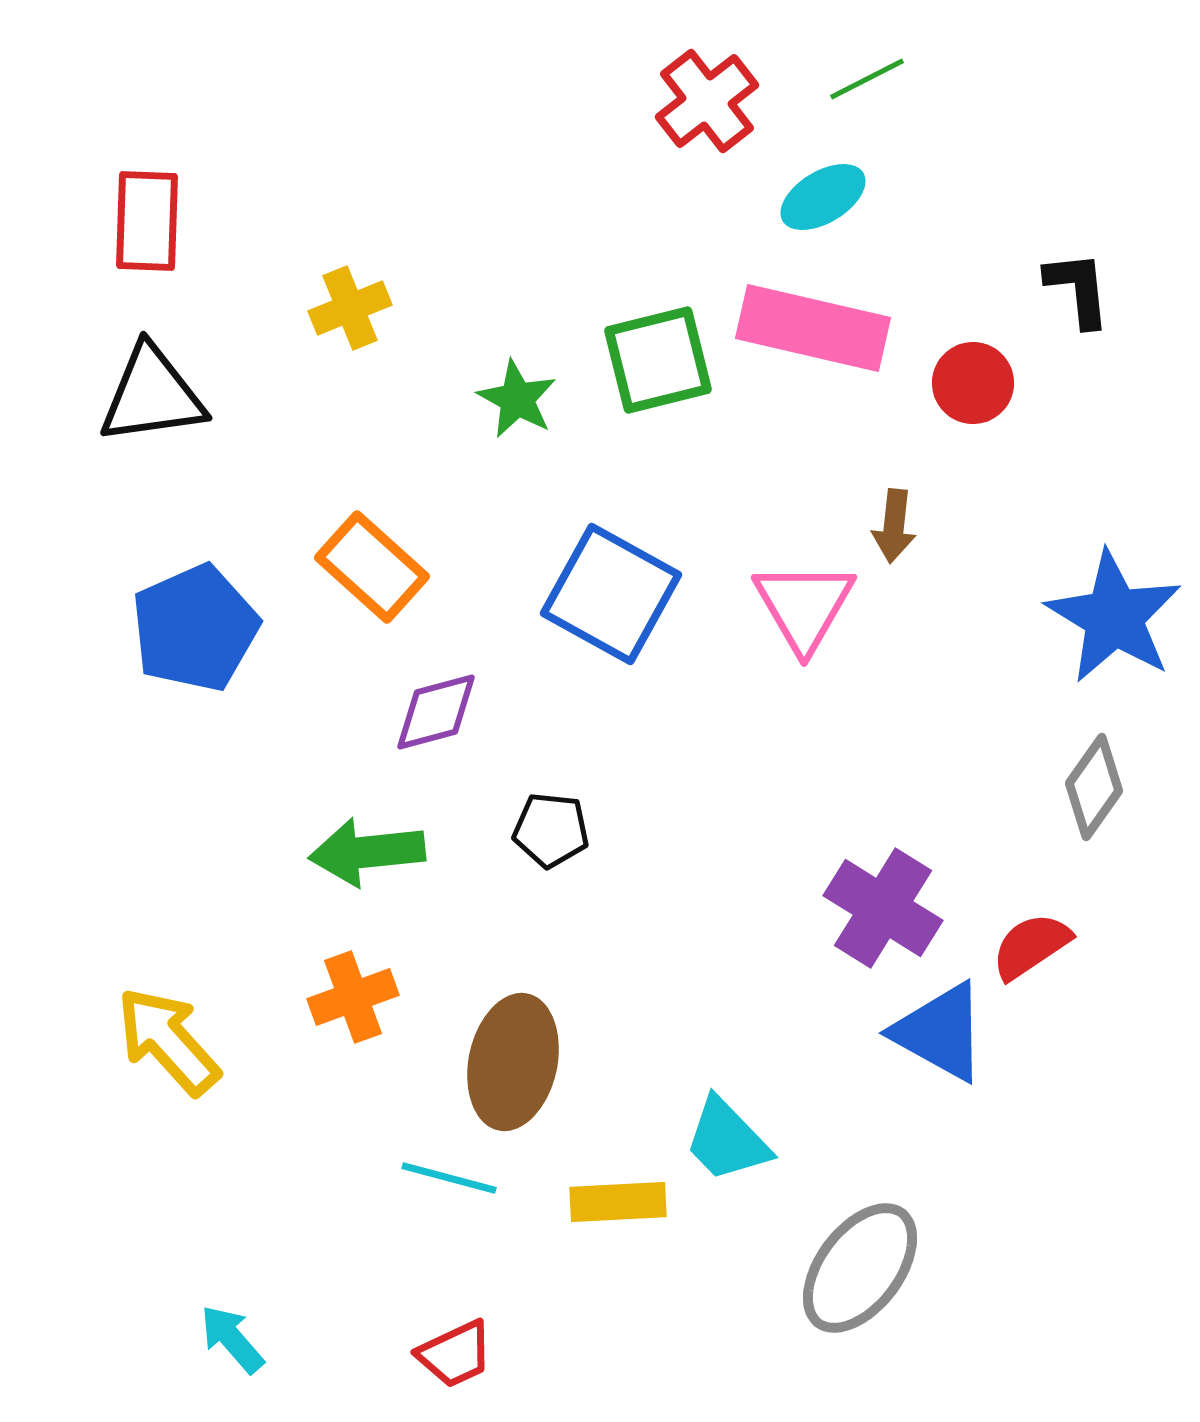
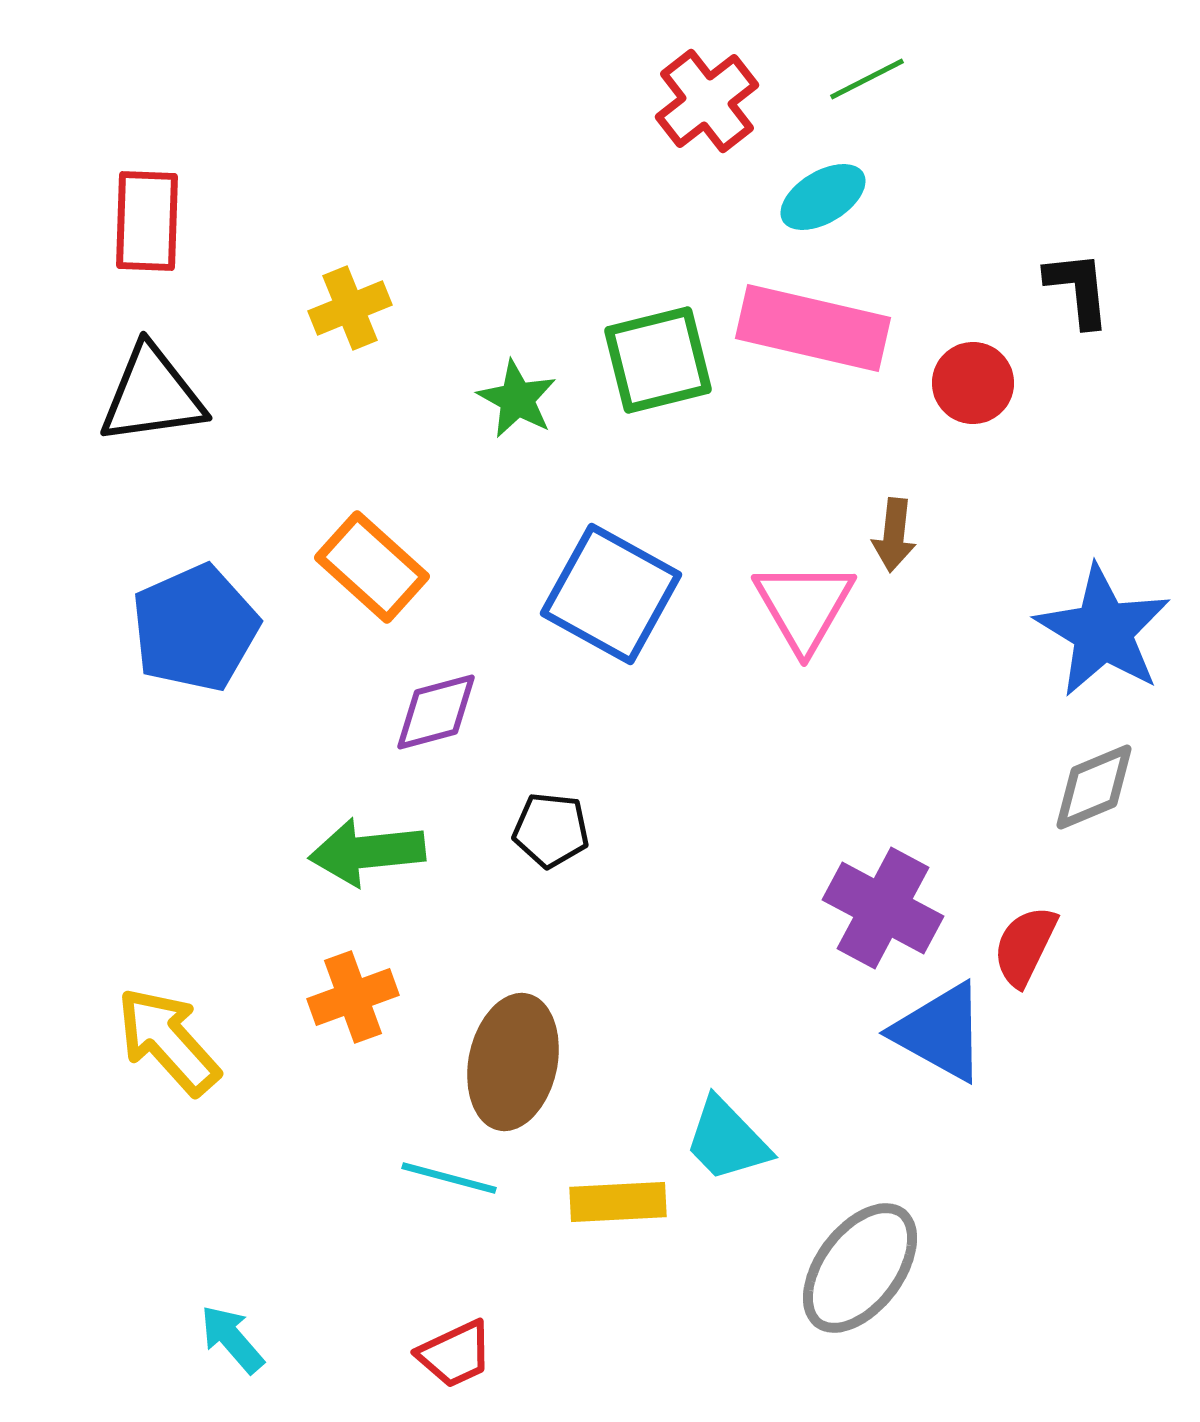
brown arrow: moved 9 px down
blue star: moved 11 px left, 14 px down
gray diamond: rotated 32 degrees clockwise
purple cross: rotated 4 degrees counterclockwise
red semicircle: moved 6 px left; rotated 30 degrees counterclockwise
